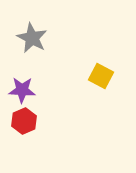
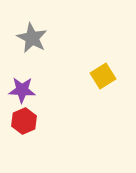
yellow square: moved 2 px right; rotated 30 degrees clockwise
